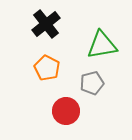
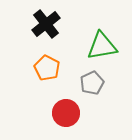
green triangle: moved 1 px down
gray pentagon: rotated 10 degrees counterclockwise
red circle: moved 2 px down
